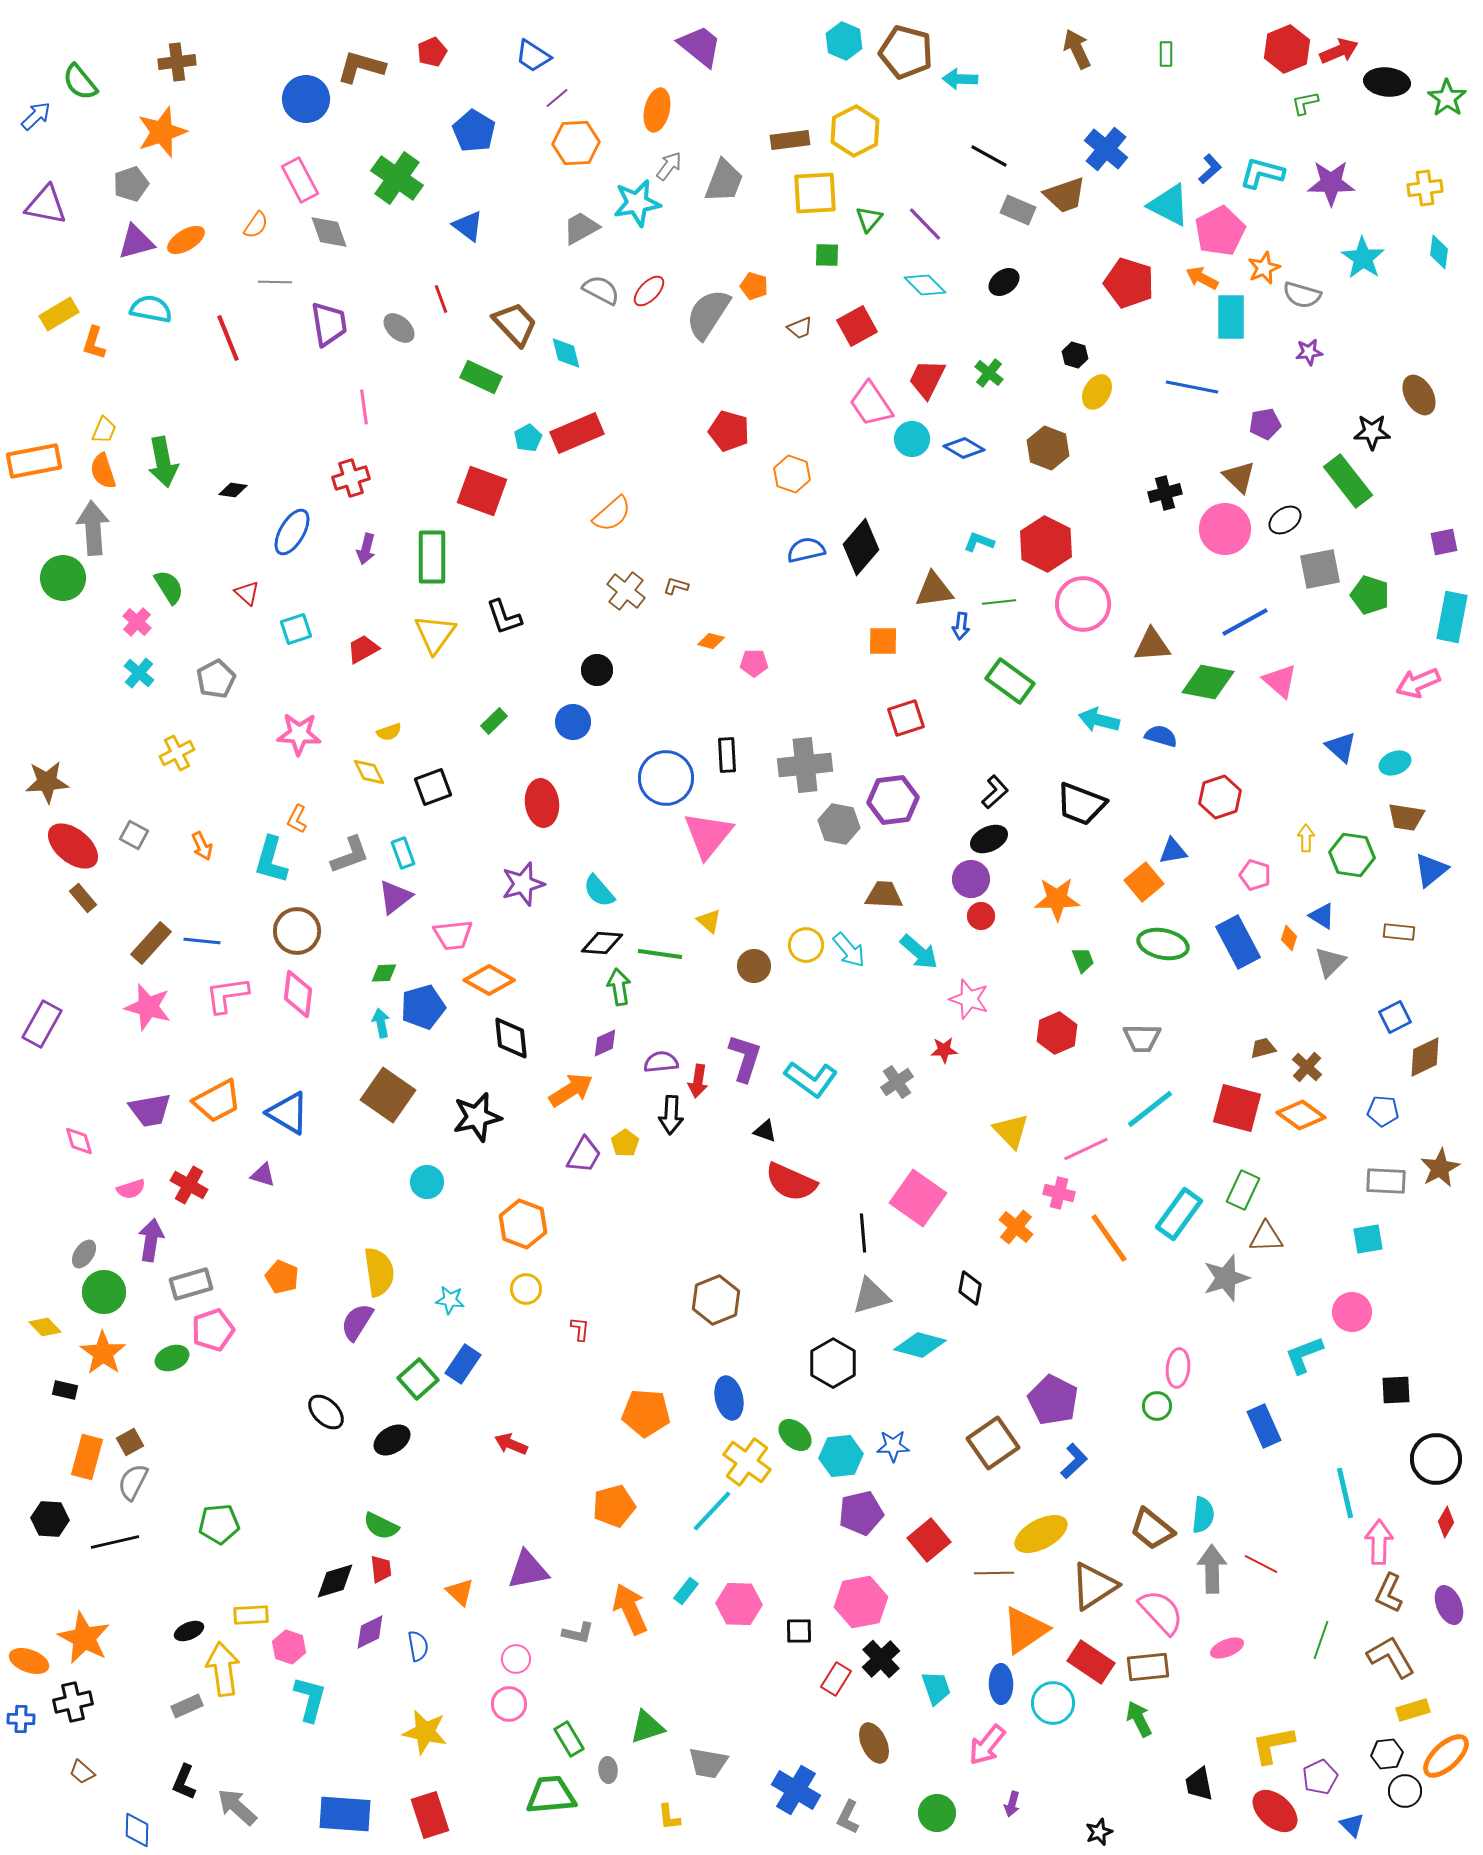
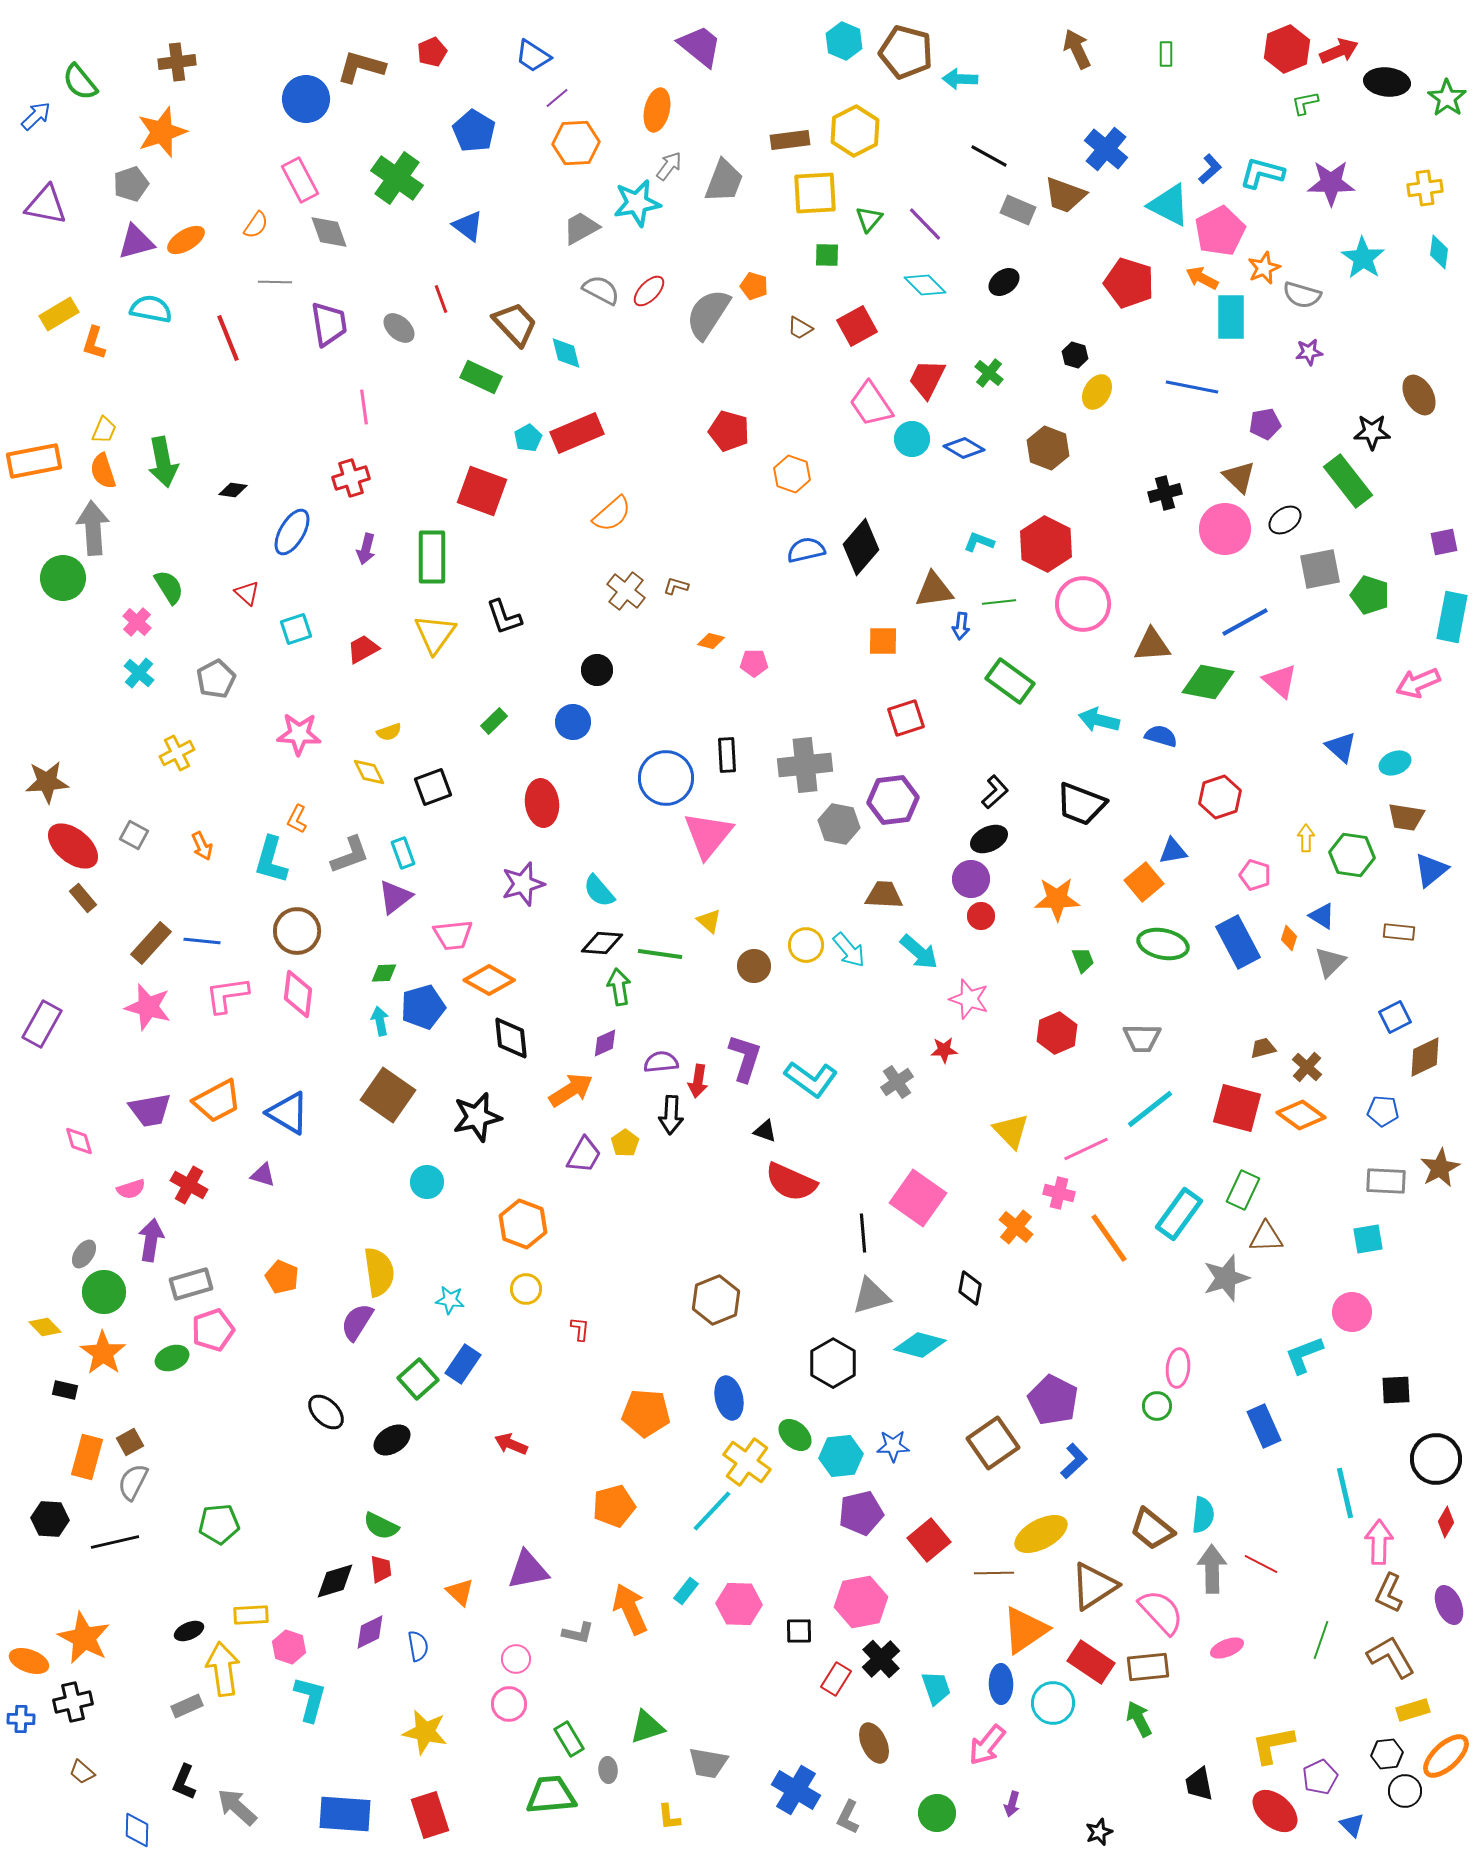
brown trapezoid at (1065, 195): rotated 39 degrees clockwise
brown trapezoid at (800, 328): rotated 52 degrees clockwise
cyan arrow at (381, 1023): moved 1 px left, 2 px up
